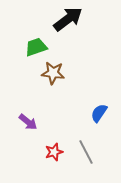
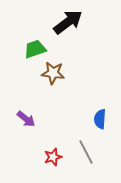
black arrow: moved 3 px down
green trapezoid: moved 1 px left, 2 px down
blue semicircle: moved 1 px right, 6 px down; rotated 30 degrees counterclockwise
purple arrow: moved 2 px left, 3 px up
red star: moved 1 px left, 5 px down
